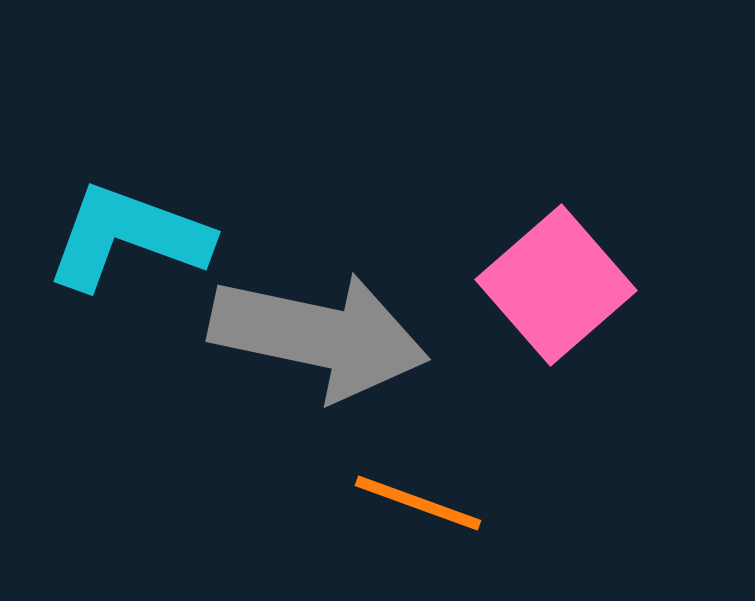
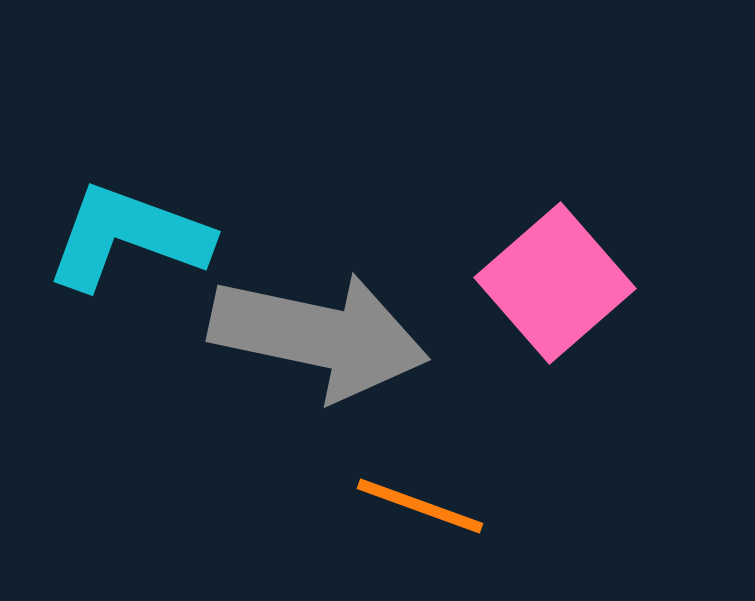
pink square: moved 1 px left, 2 px up
orange line: moved 2 px right, 3 px down
